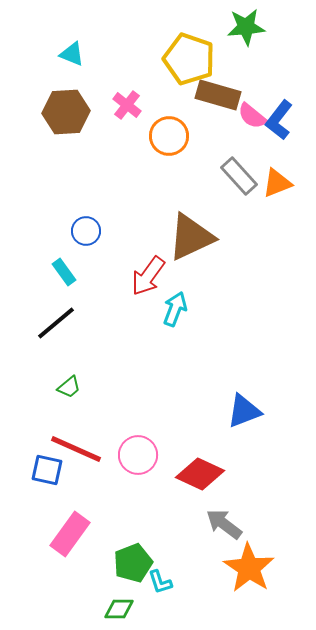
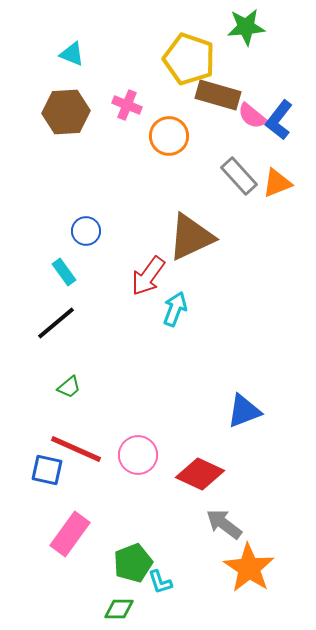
pink cross: rotated 16 degrees counterclockwise
